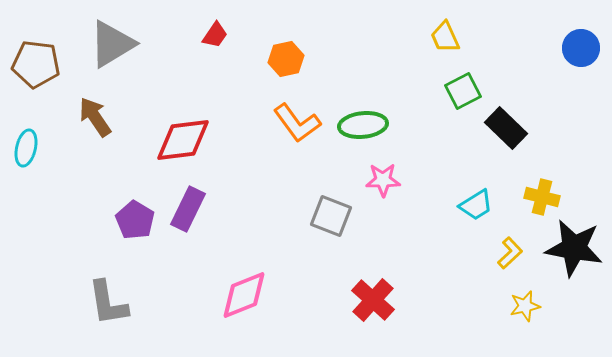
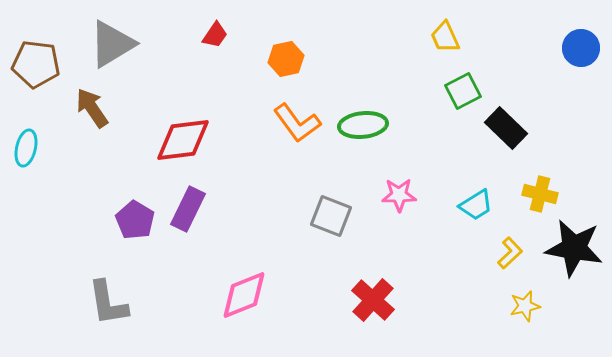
brown arrow: moved 3 px left, 9 px up
pink star: moved 16 px right, 15 px down
yellow cross: moved 2 px left, 3 px up
